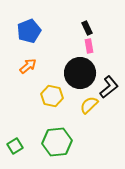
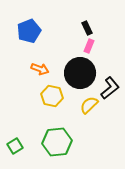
pink rectangle: rotated 32 degrees clockwise
orange arrow: moved 12 px right, 3 px down; rotated 60 degrees clockwise
black L-shape: moved 1 px right, 1 px down
